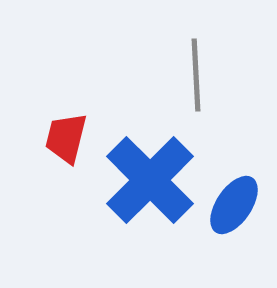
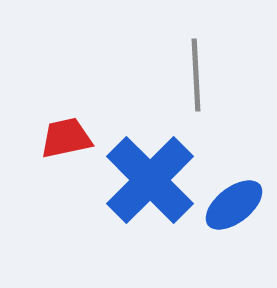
red trapezoid: rotated 64 degrees clockwise
blue ellipse: rotated 18 degrees clockwise
